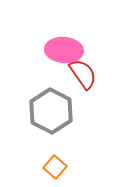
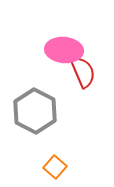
red semicircle: moved 2 px up; rotated 12 degrees clockwise
gray hexagon: moved 16 px left
